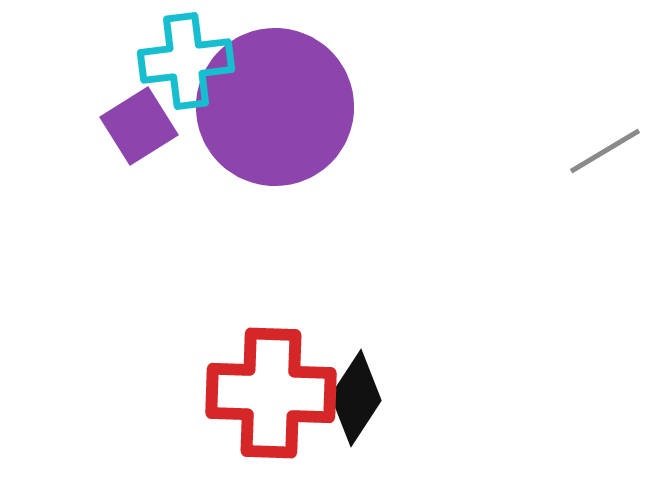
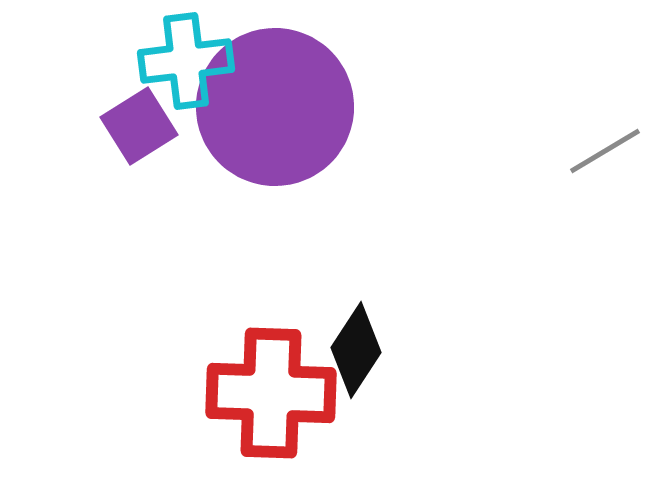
black diamond: moved 48 px up
